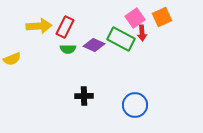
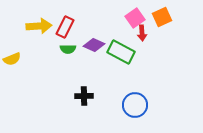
green rectangle: moved 13 px down
